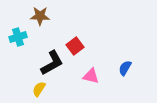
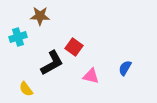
red square: moved 1 px left, 1 px down; rotated 18 degrees counterclockwise
yellow semicircle: moved 13 px left; rotated 70 degrees counterclockwise
